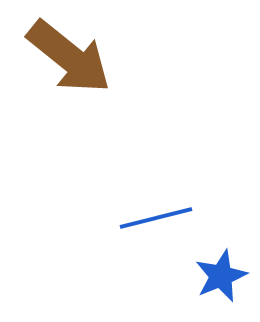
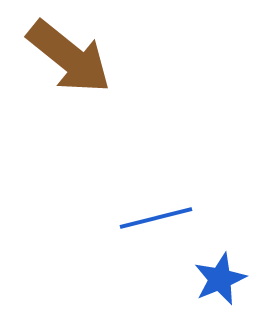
blue star: moved 1 px left, 3 px down
